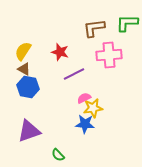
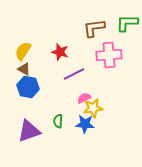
green semicircle: moved 34 px up; rotated 48 degrees clockwise
